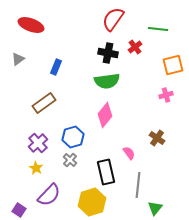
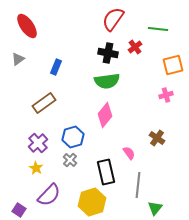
red ellipse: moved 4 px left, 1 px down; rotated 35 degrees clockwise
